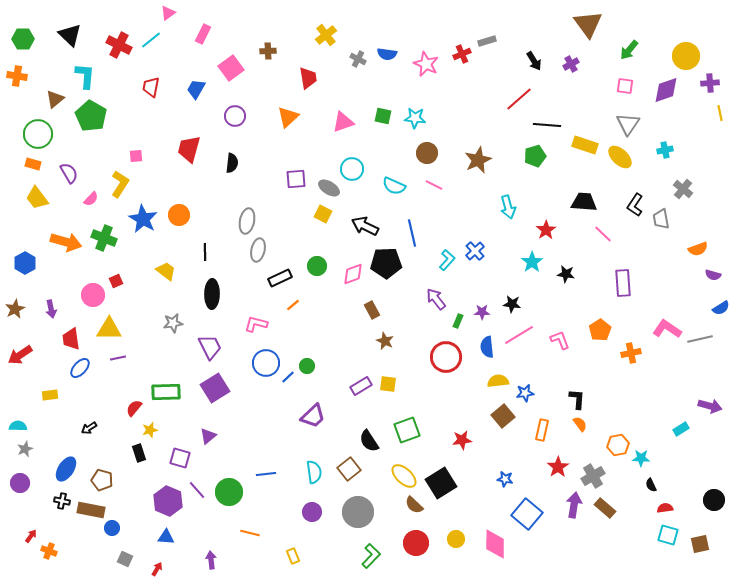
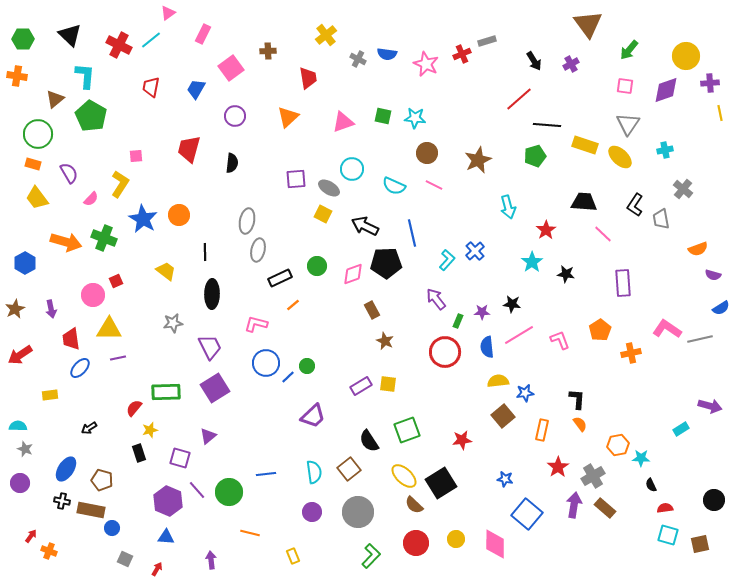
red circle at (446, 357): moved 1 px left, 5 px up
gray star at (25, 449): rotated 28 degrees counterclockwise
